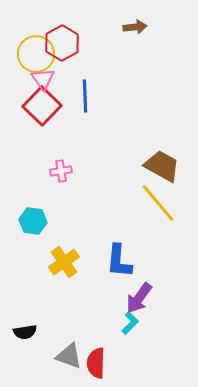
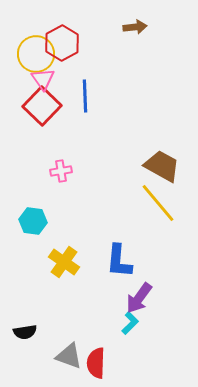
yellow cross: rotated 20 degrees counterclockwise
